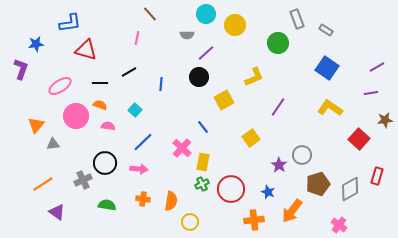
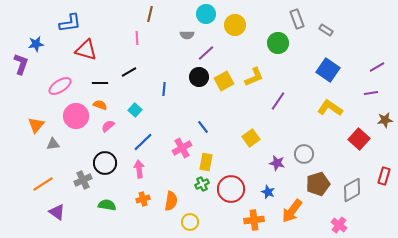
brown line at (150, 14): rotated 56 degrees clockwise
pink line at (137, 38): rotated 16 degrees counterclockwise
blue square at (327, 68): moved 1 px right, 2 px down
purple L-shape at (21, 69): moved 5 px up
blue line at (161, 84): moved 3 px right, 5 px down
yellow square at (224, 100): moved 19 px up
purple line at (278, 107): moved 6 px up
pink semicircle at (108, 126): rotated 48 degrees counterclockwise
pink cross at (182, 148): rotated 18 degrees clockwise
gray circle at (302, 155): moved 2 px right, 1 px up
yellow rectangle at (203, 162): moved 3 px right
purple star at (279, 165): moved 2 px left, 2 px up; rotated 21 degrees counterclockwise
pink arrow at (139, 169): rotated 102 degrees counterclockwise
red rectangle at (377, 176): moved 7 px right
gray diamond at (350, 189): moved 2 px right, 1 px down
orange cross at (143, 199): rotated 24 degrees counterclockwise
